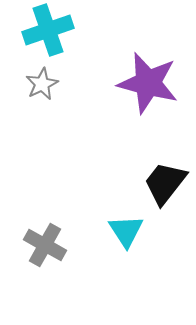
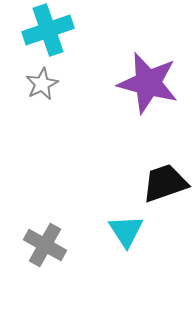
black trapezoid: rotated 33 degrees clockwise
